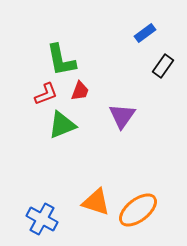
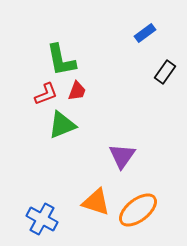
black rectangle: moved 2 px right, 6 px down
red trapezoid: moved 3 px left
purple triangle: moved 40 px down
